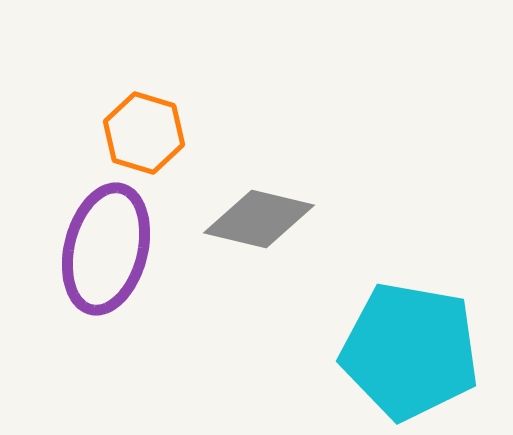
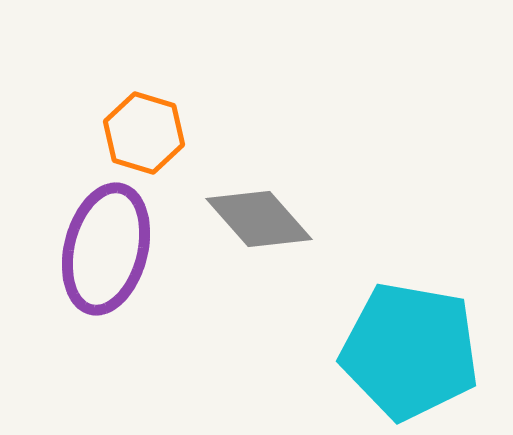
gray diamond: rotated 35 degrees clockwise
